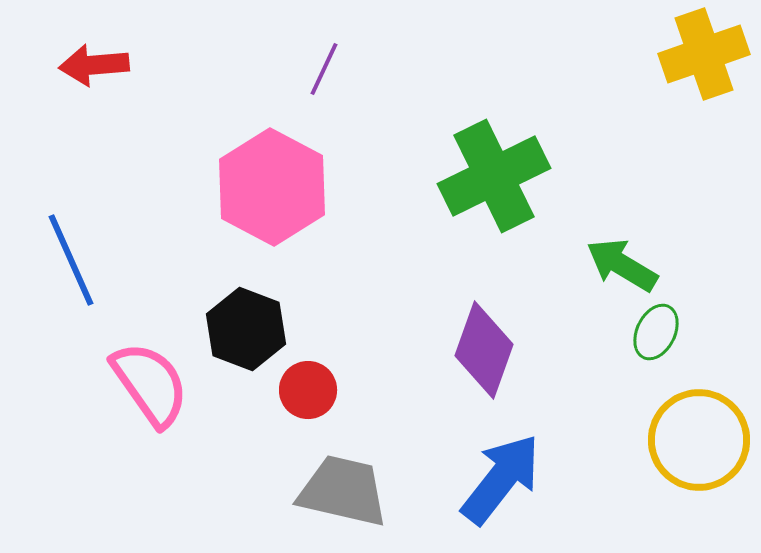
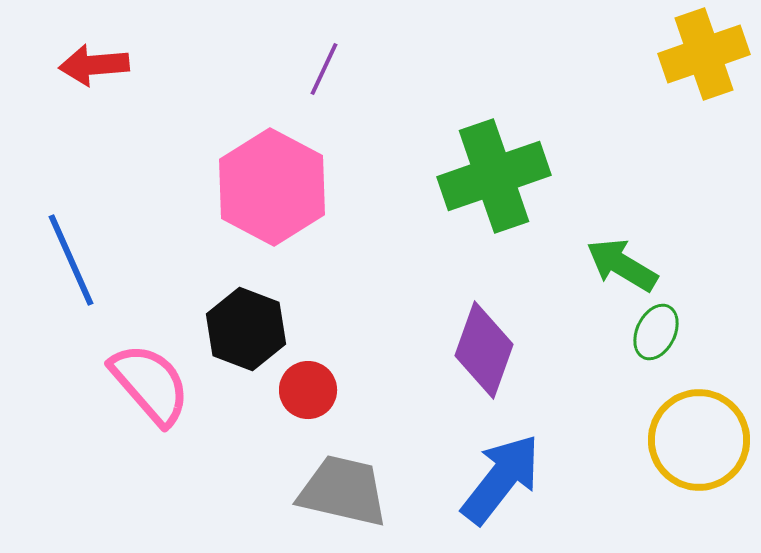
green cross: rotated 7 degrees clockwise
pink semicircle: rotated 6 degrees counterclockwise
